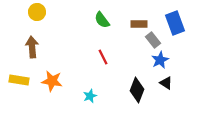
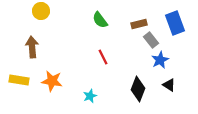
yellow circle: moved 4 px right, 1 px up
green semicircle: moved 2 px left
brown rectangle: rotated 14 degrees counterclockwise
gray rectangle: moved 2 px left
black triangle: moved 3 px right, 2 px down
black diamond: moved 1 px right, 1 px up
